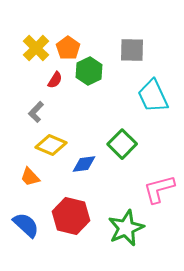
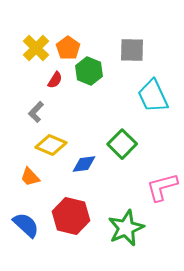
green hexagon: rotated 12 degrees counterclockwise
pink L-shape: moved 3 px right, 2 px up
